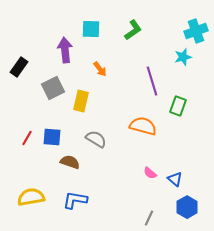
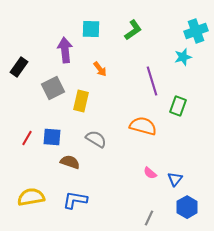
blue triangle: rotated 28 degrees clockwise
